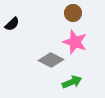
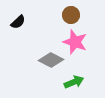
brown circle: moved 2 px left, 2 px down
black semicircle: moved 6 px right, 2 px up
green arrow: moved 2 px right
